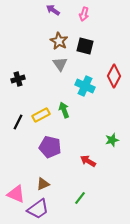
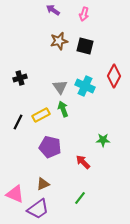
brown star: rotated 30 degrees clockwise
gray triangle: moved 23 px down
black cross: moved 2 px right, 1 px up
green arrow: moved 1 px left, 1 px up
green star: moved 9 px left; rotated 16 degrees clockwise
red arrow: moved 5 px left, 1 px down; rotated 14 degrees clockwise
pink triangle: moved 1 px left
